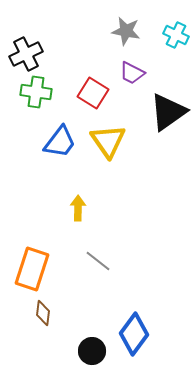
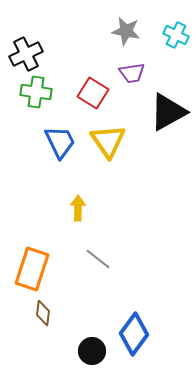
purple trapezoid: rotated 36 degrees counterclockwise
black triangle: rotated 6 degrees clockwise
blue trapezoid: rotated 63 degrees counterclockwise
gray line: moved 2 px up
